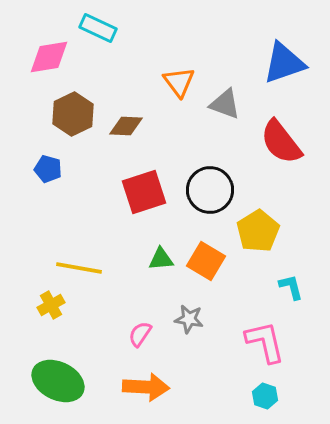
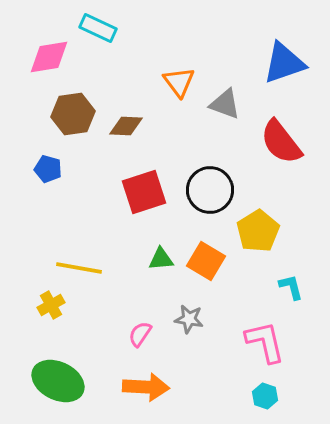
brown hexagon: rotated 18 degrees clockwise
